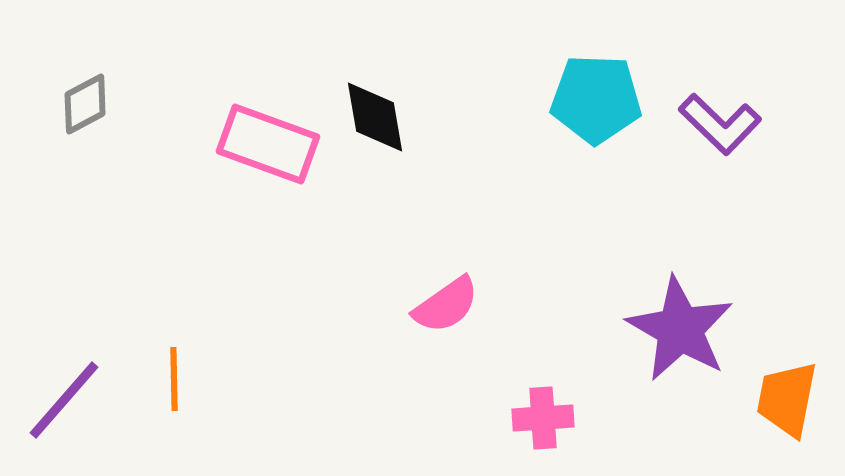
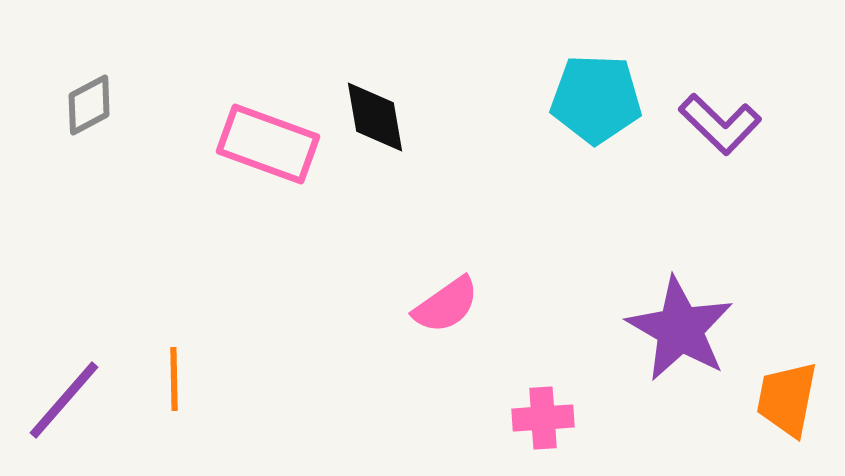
gray diamond: moved 4 px right, 1 px down
